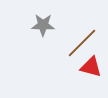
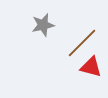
gray star: rotated 15 degrees counterclockwise
